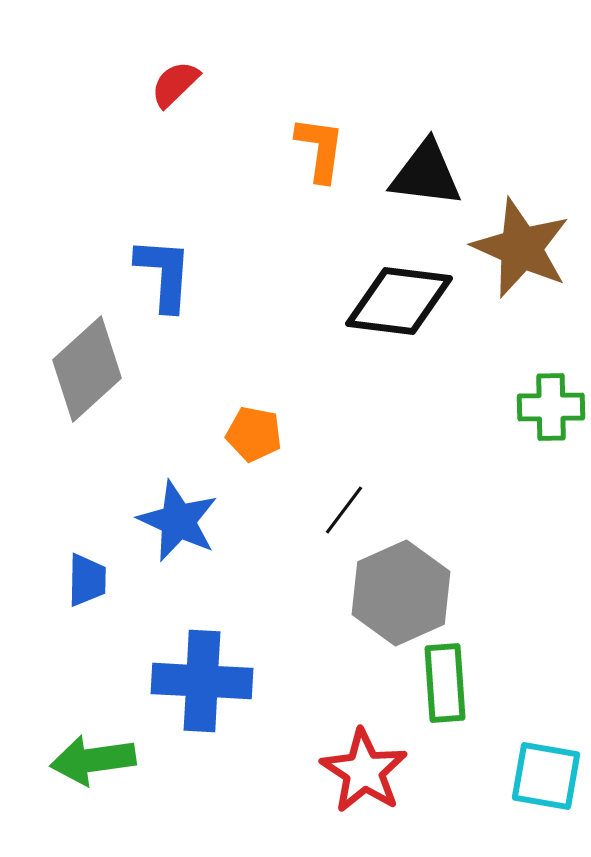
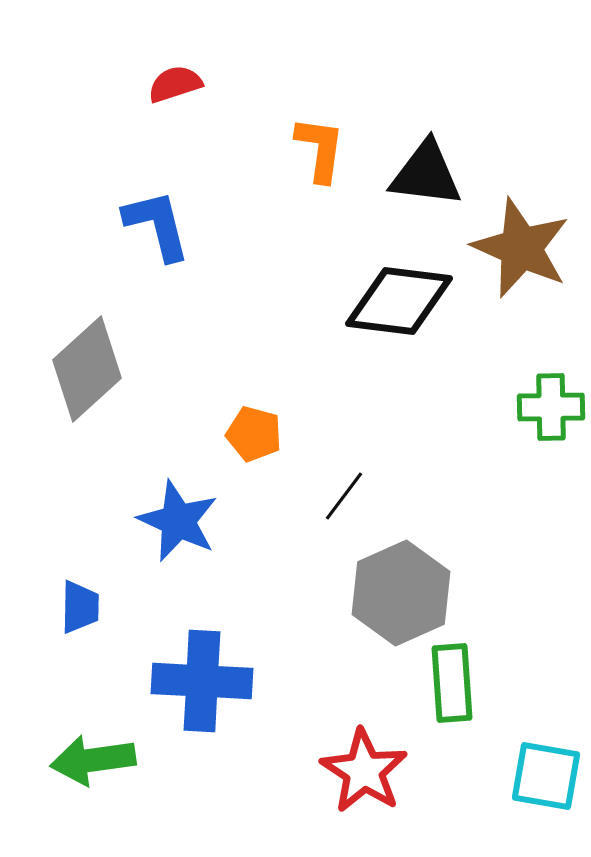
red semicircle: rotated 26 degrees clockwise
blue L-shape: moved 7 px left, 49 px up; rotated 18 degrees counterclockwise
orange pentagon: rotated 4 degrees clockwise
black line: moved 14 px up
blue trapezoid: moved 7 px left, 27 px down
green rectangle: moved 7 px right
